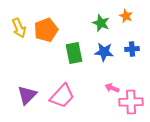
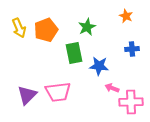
green star: moved 14 px left, 4 px down; rotated 24 degrees clockwise
blue star: moved 5 px left, 14 px down
pink trapezoid: moved 4 px left, 4 px up; rotated 40 degrees clockwise
